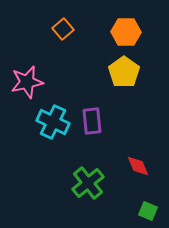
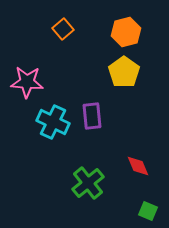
orange hexagon: rotated 16 degrees counterclockwise
pink star: rotated 16 degrees clockwise
purple rectangle: moved 5 px up
